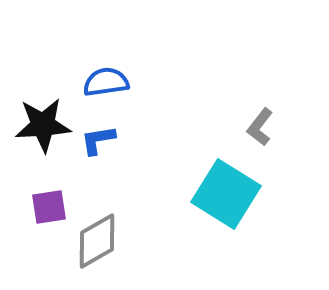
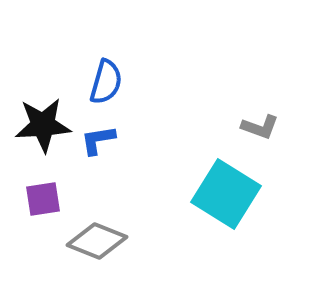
blue semicircle: rotated 114 degrees clockwise
gray L-shape: rotated 108 degrees counterclockwise
purple square: moved 6 px left, 8 px up
gray diamond: rotated 52 degrees clockwise
